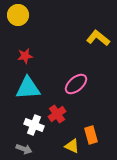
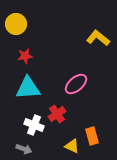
yellow circle: moved 2 px left, 9 px down
orange rectangle: moved 1 px right, 1 px down
